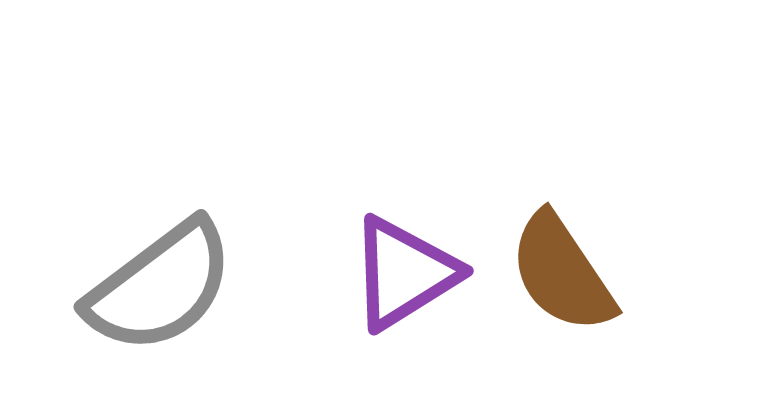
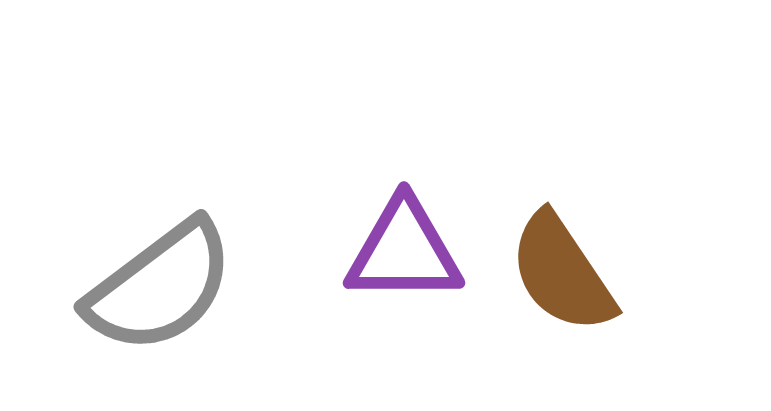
purple triangle: moved 22 px up; rotated 32 degrees clockwise
